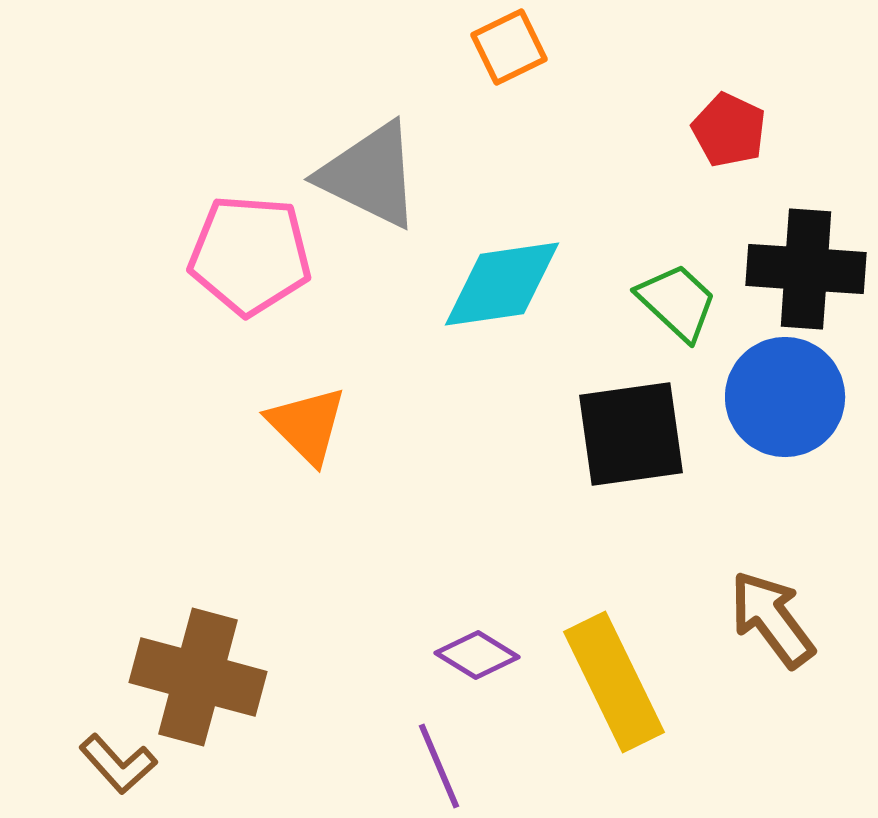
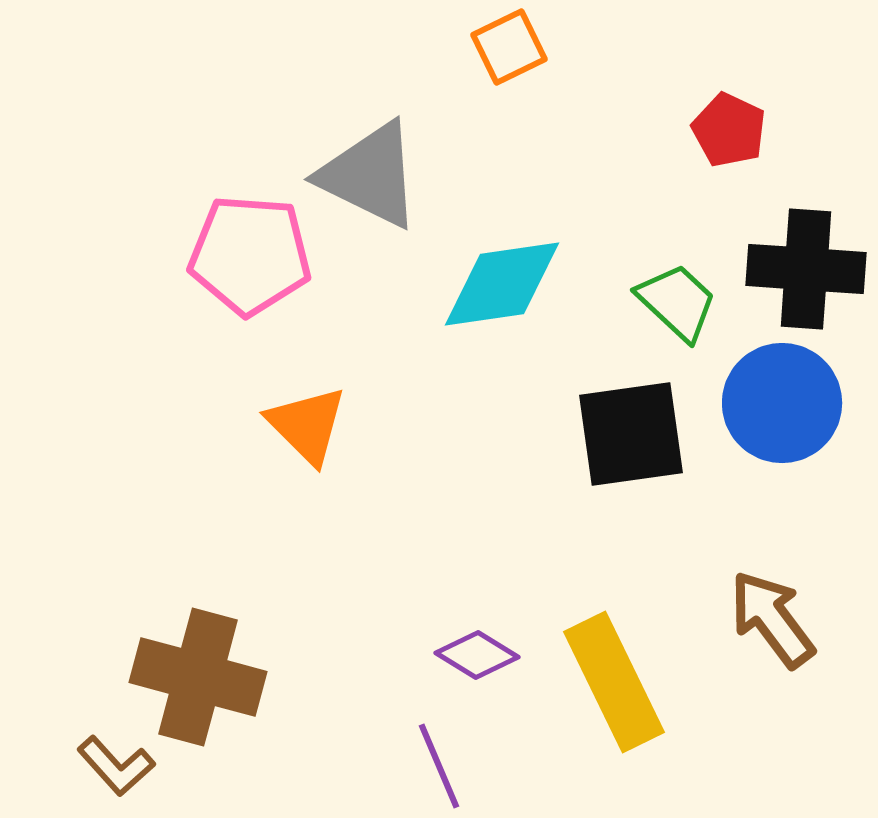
blue circle: moved 3 px left, 6 px down
brown L-shape: moved 2 px left, 2 px down
